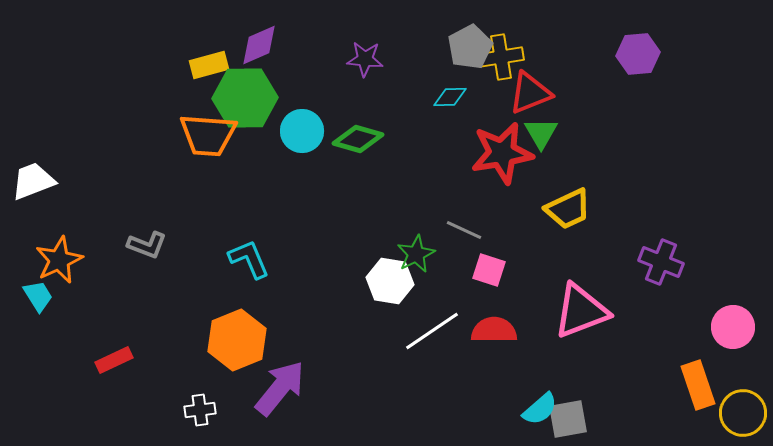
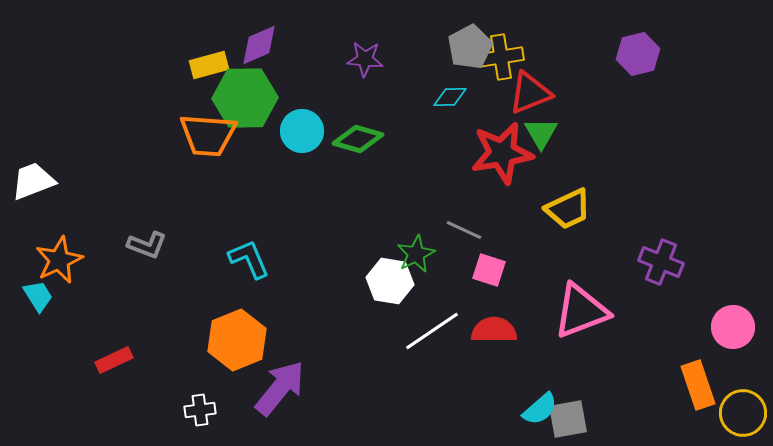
purple hexagon: rotated 9 degrees counterclockwise
